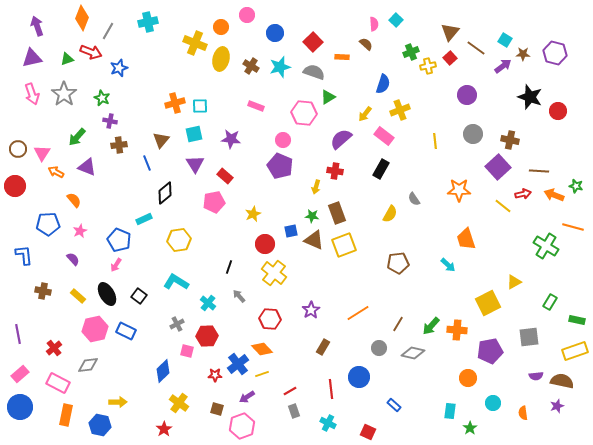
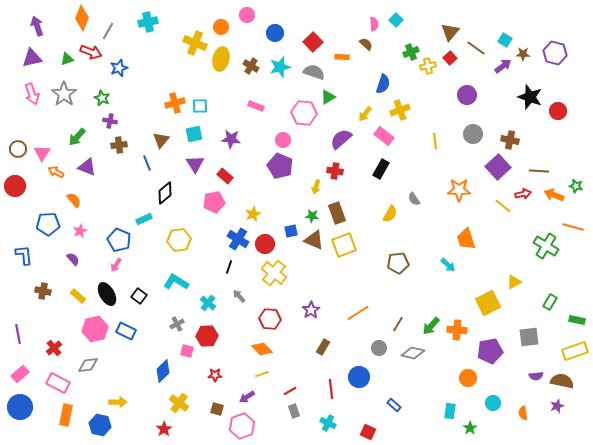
blue cross at (238, 364): moved 125 px up; rotated 20 degrees counterclockwise
